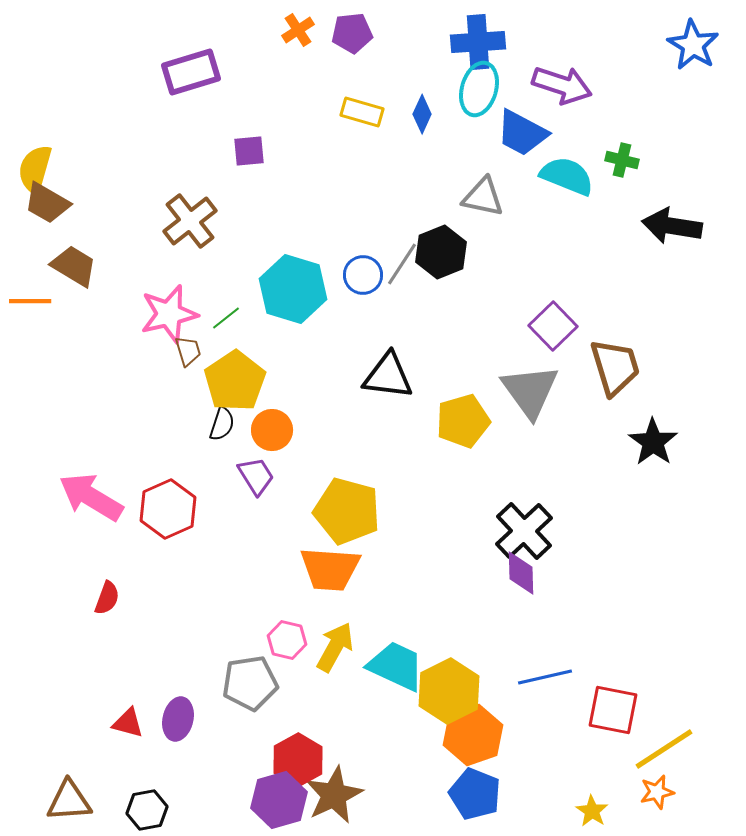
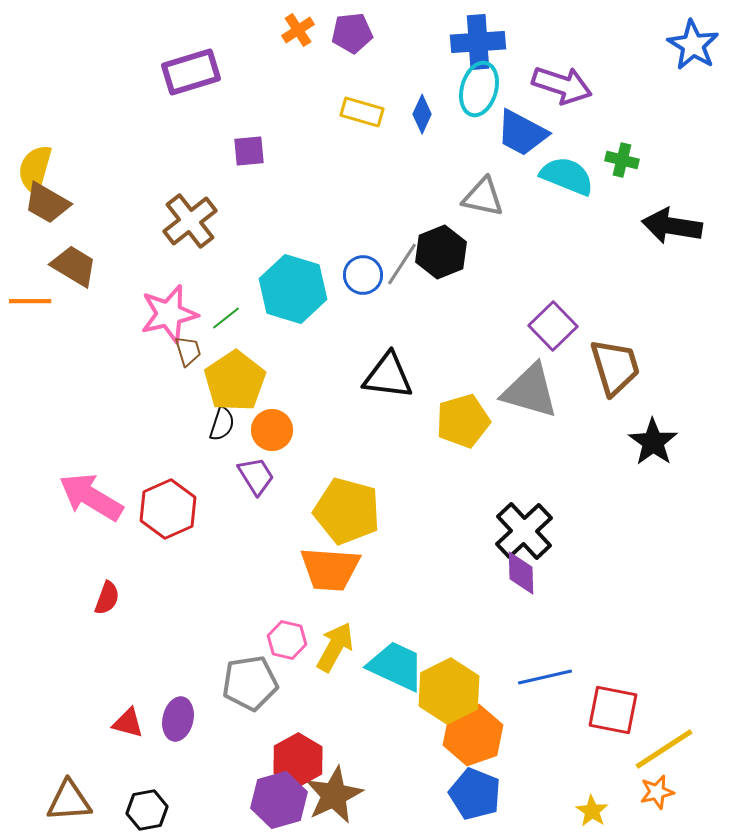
gray triangle at (530, 391): rotated 38 degrees counterclockwise
